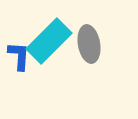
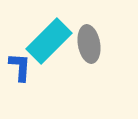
blue L-shape: moved 1 px right, 11 px down
